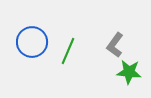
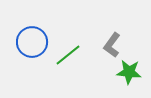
gray L-shape: moved 3 px left
green line: moved 4 px down; rotated 28 degrees clockwise
